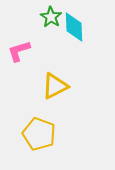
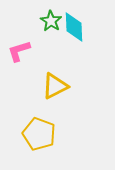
green star: moved 4 px down
